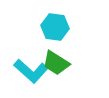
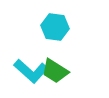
green trapezoid: moved 1 px left, 8 px down
